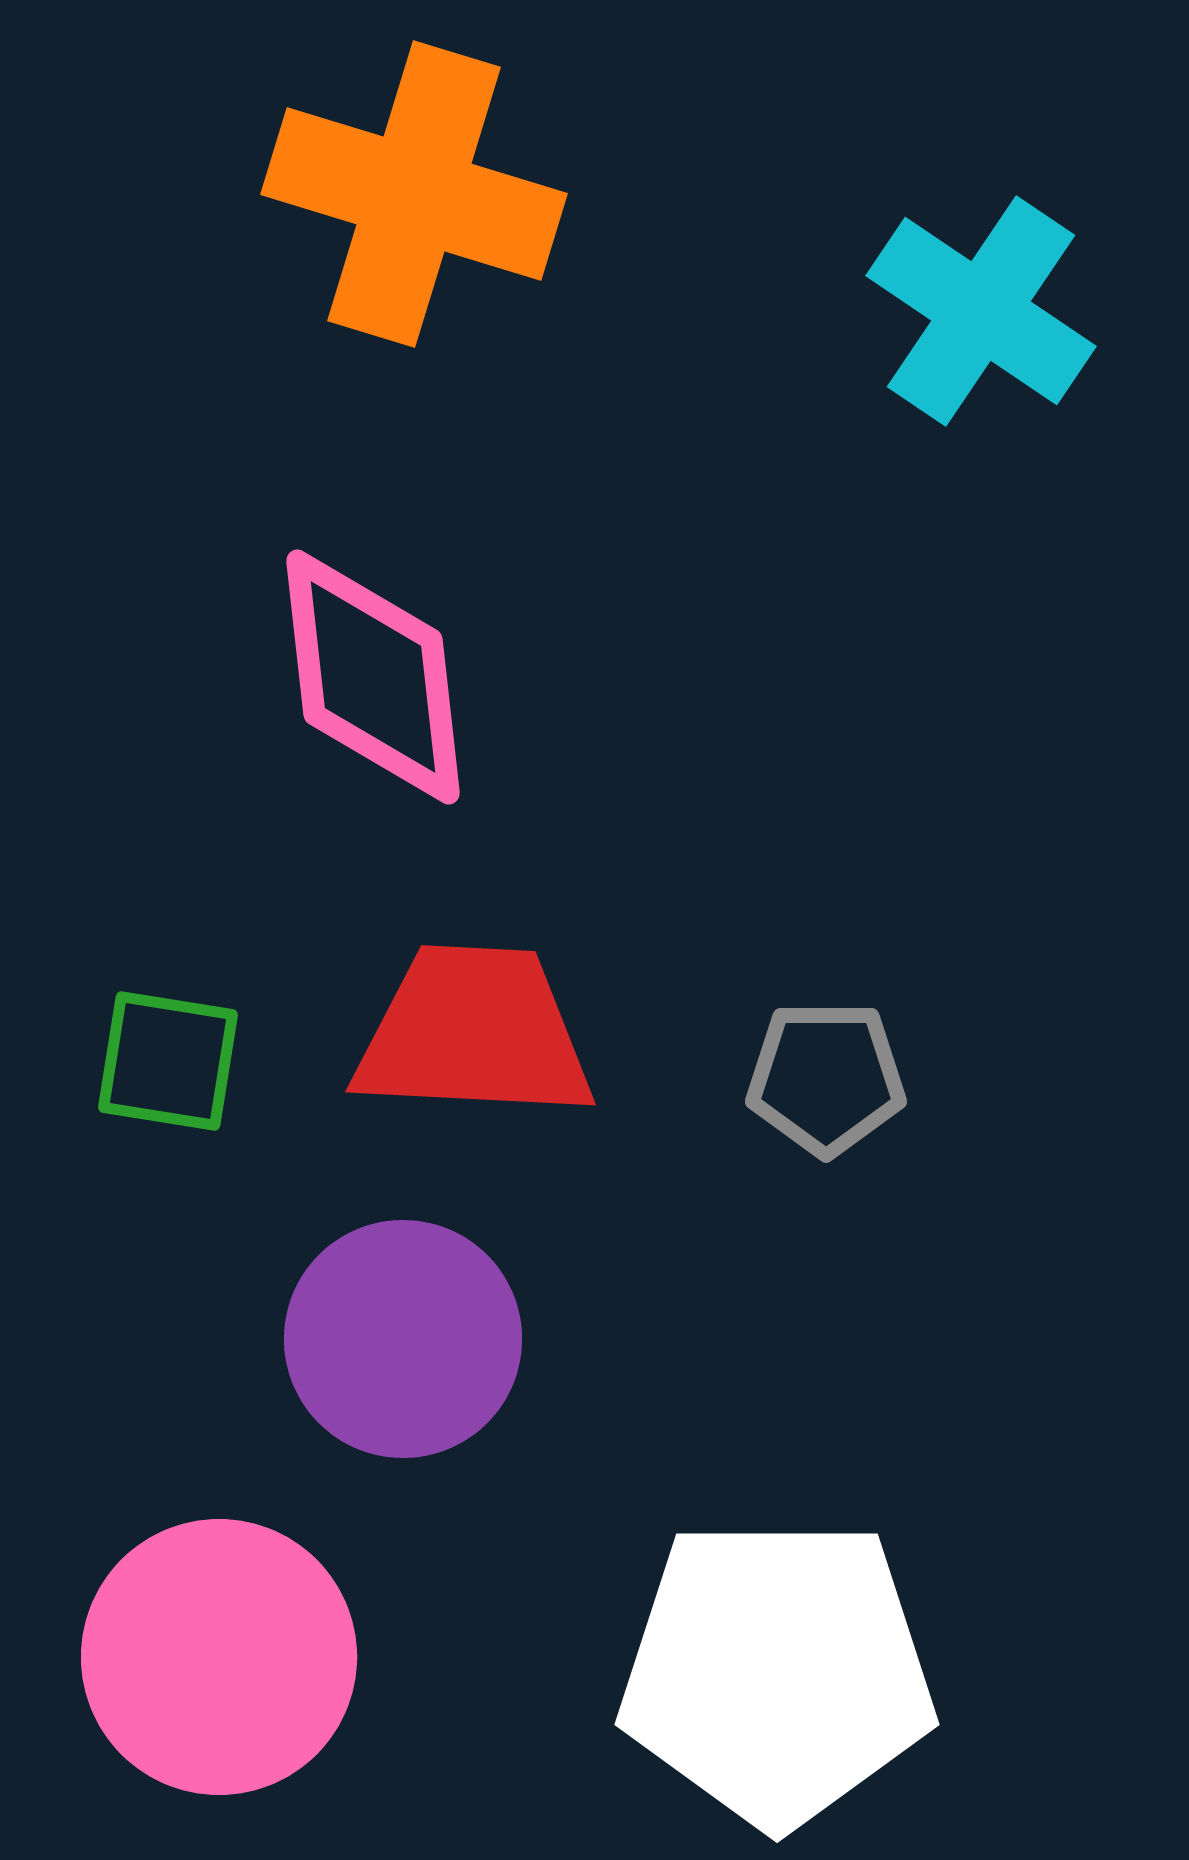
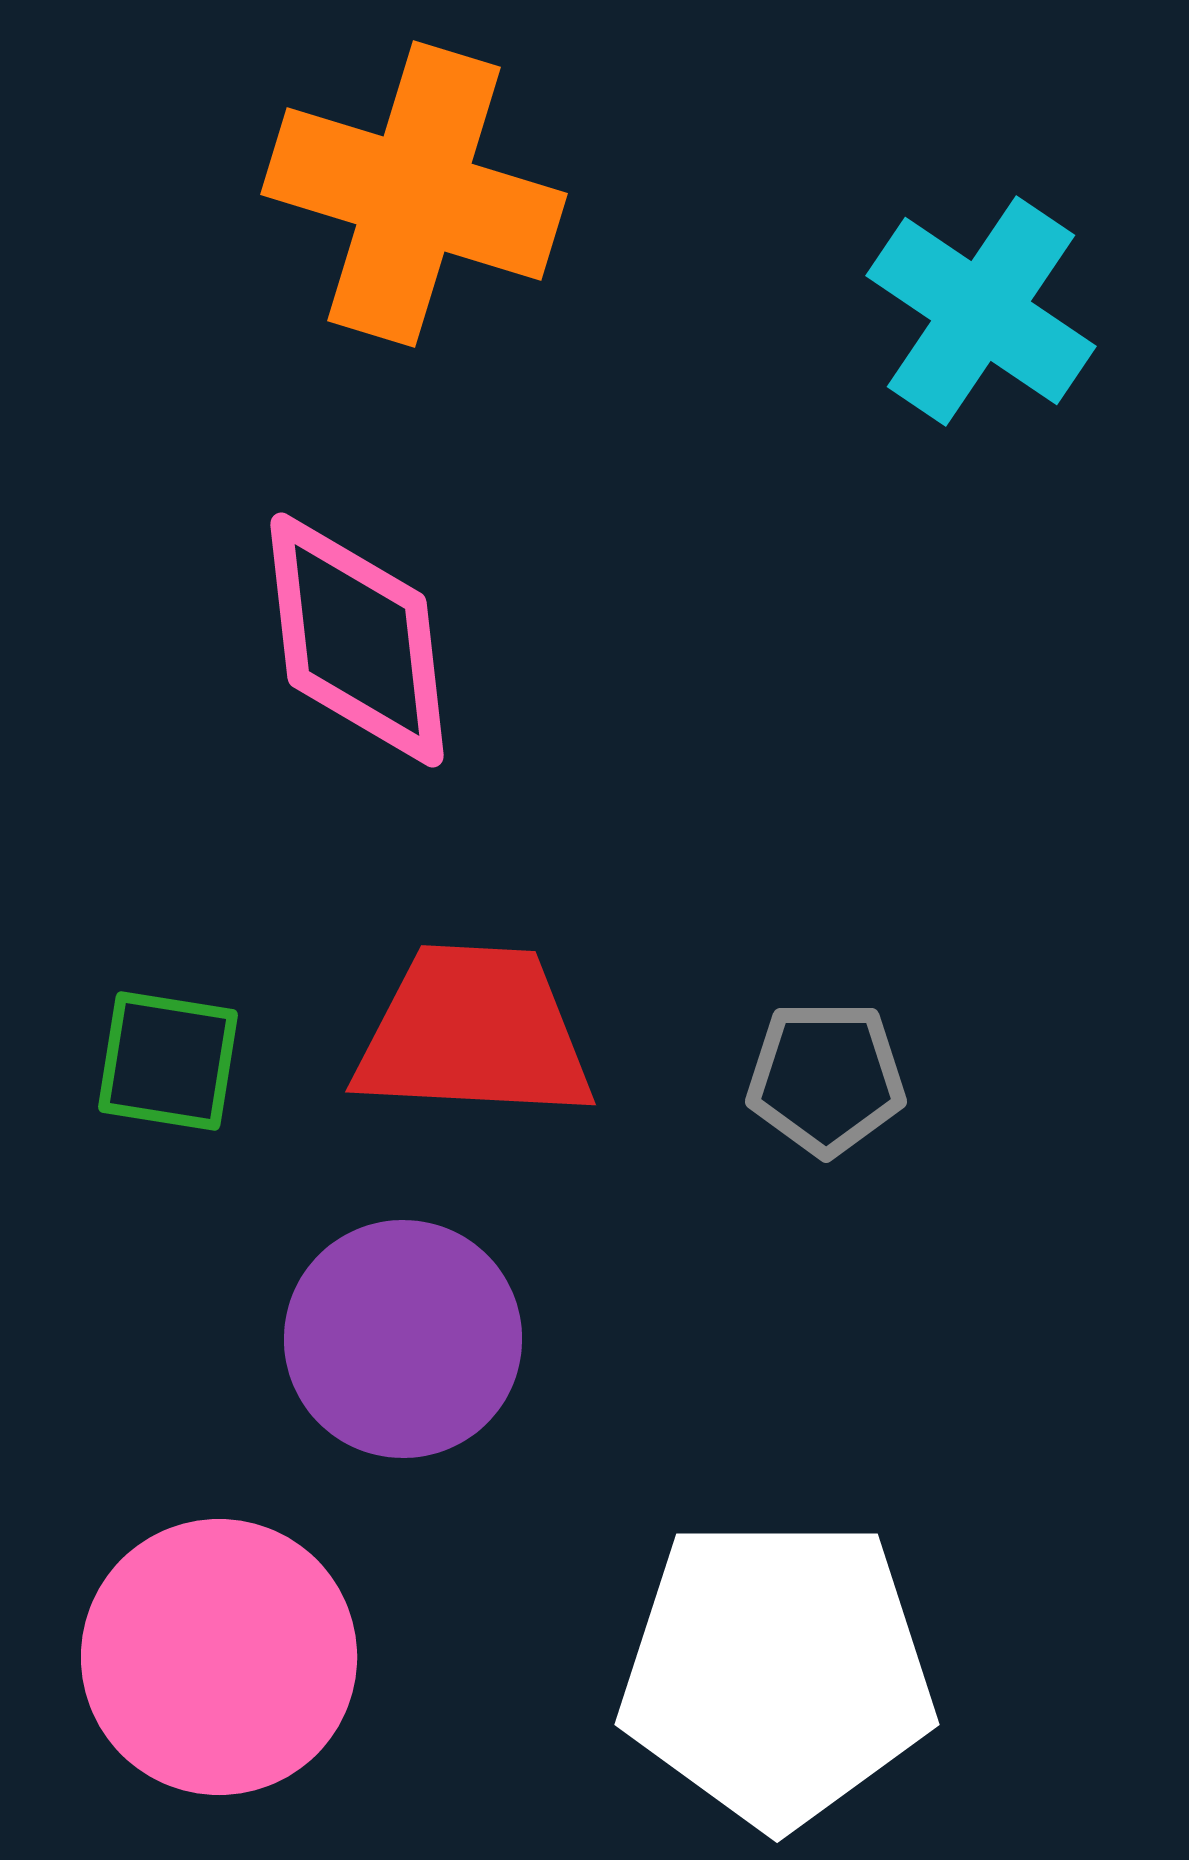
pink diamond: moved 16 px left, 37 px up
